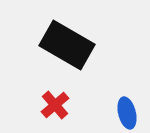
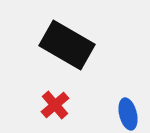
blue ellipse: moved 1 px right, 1 px down
